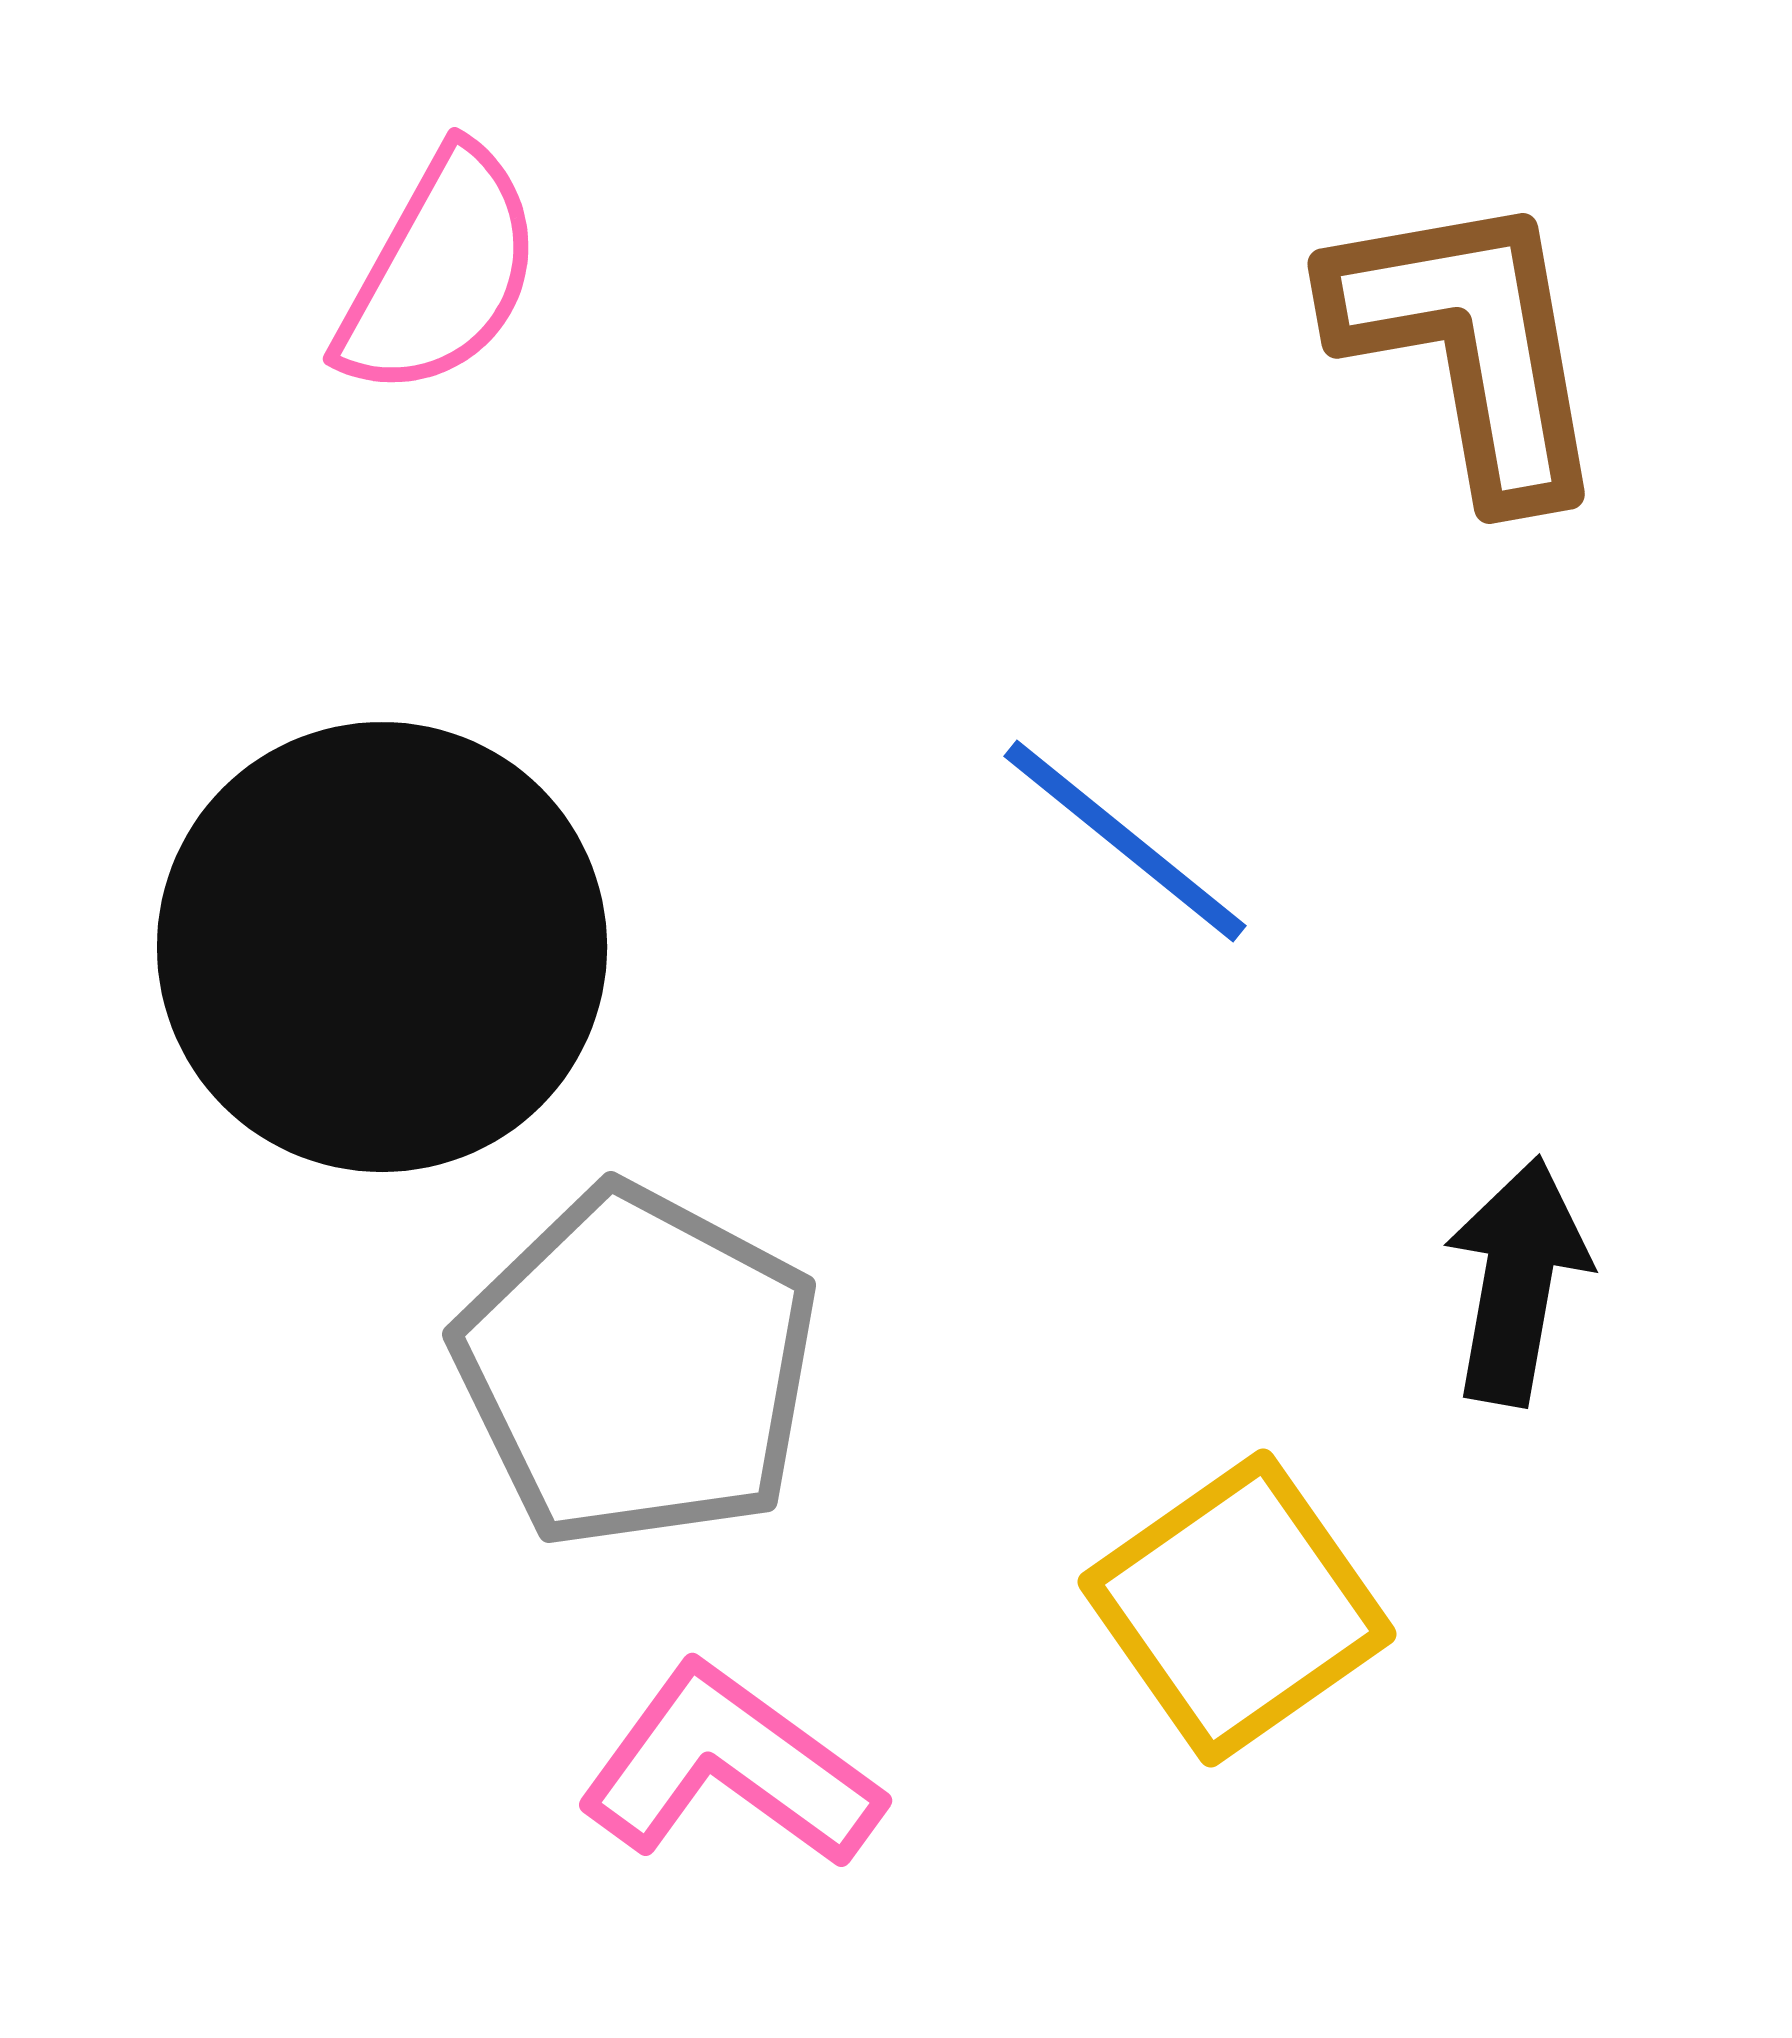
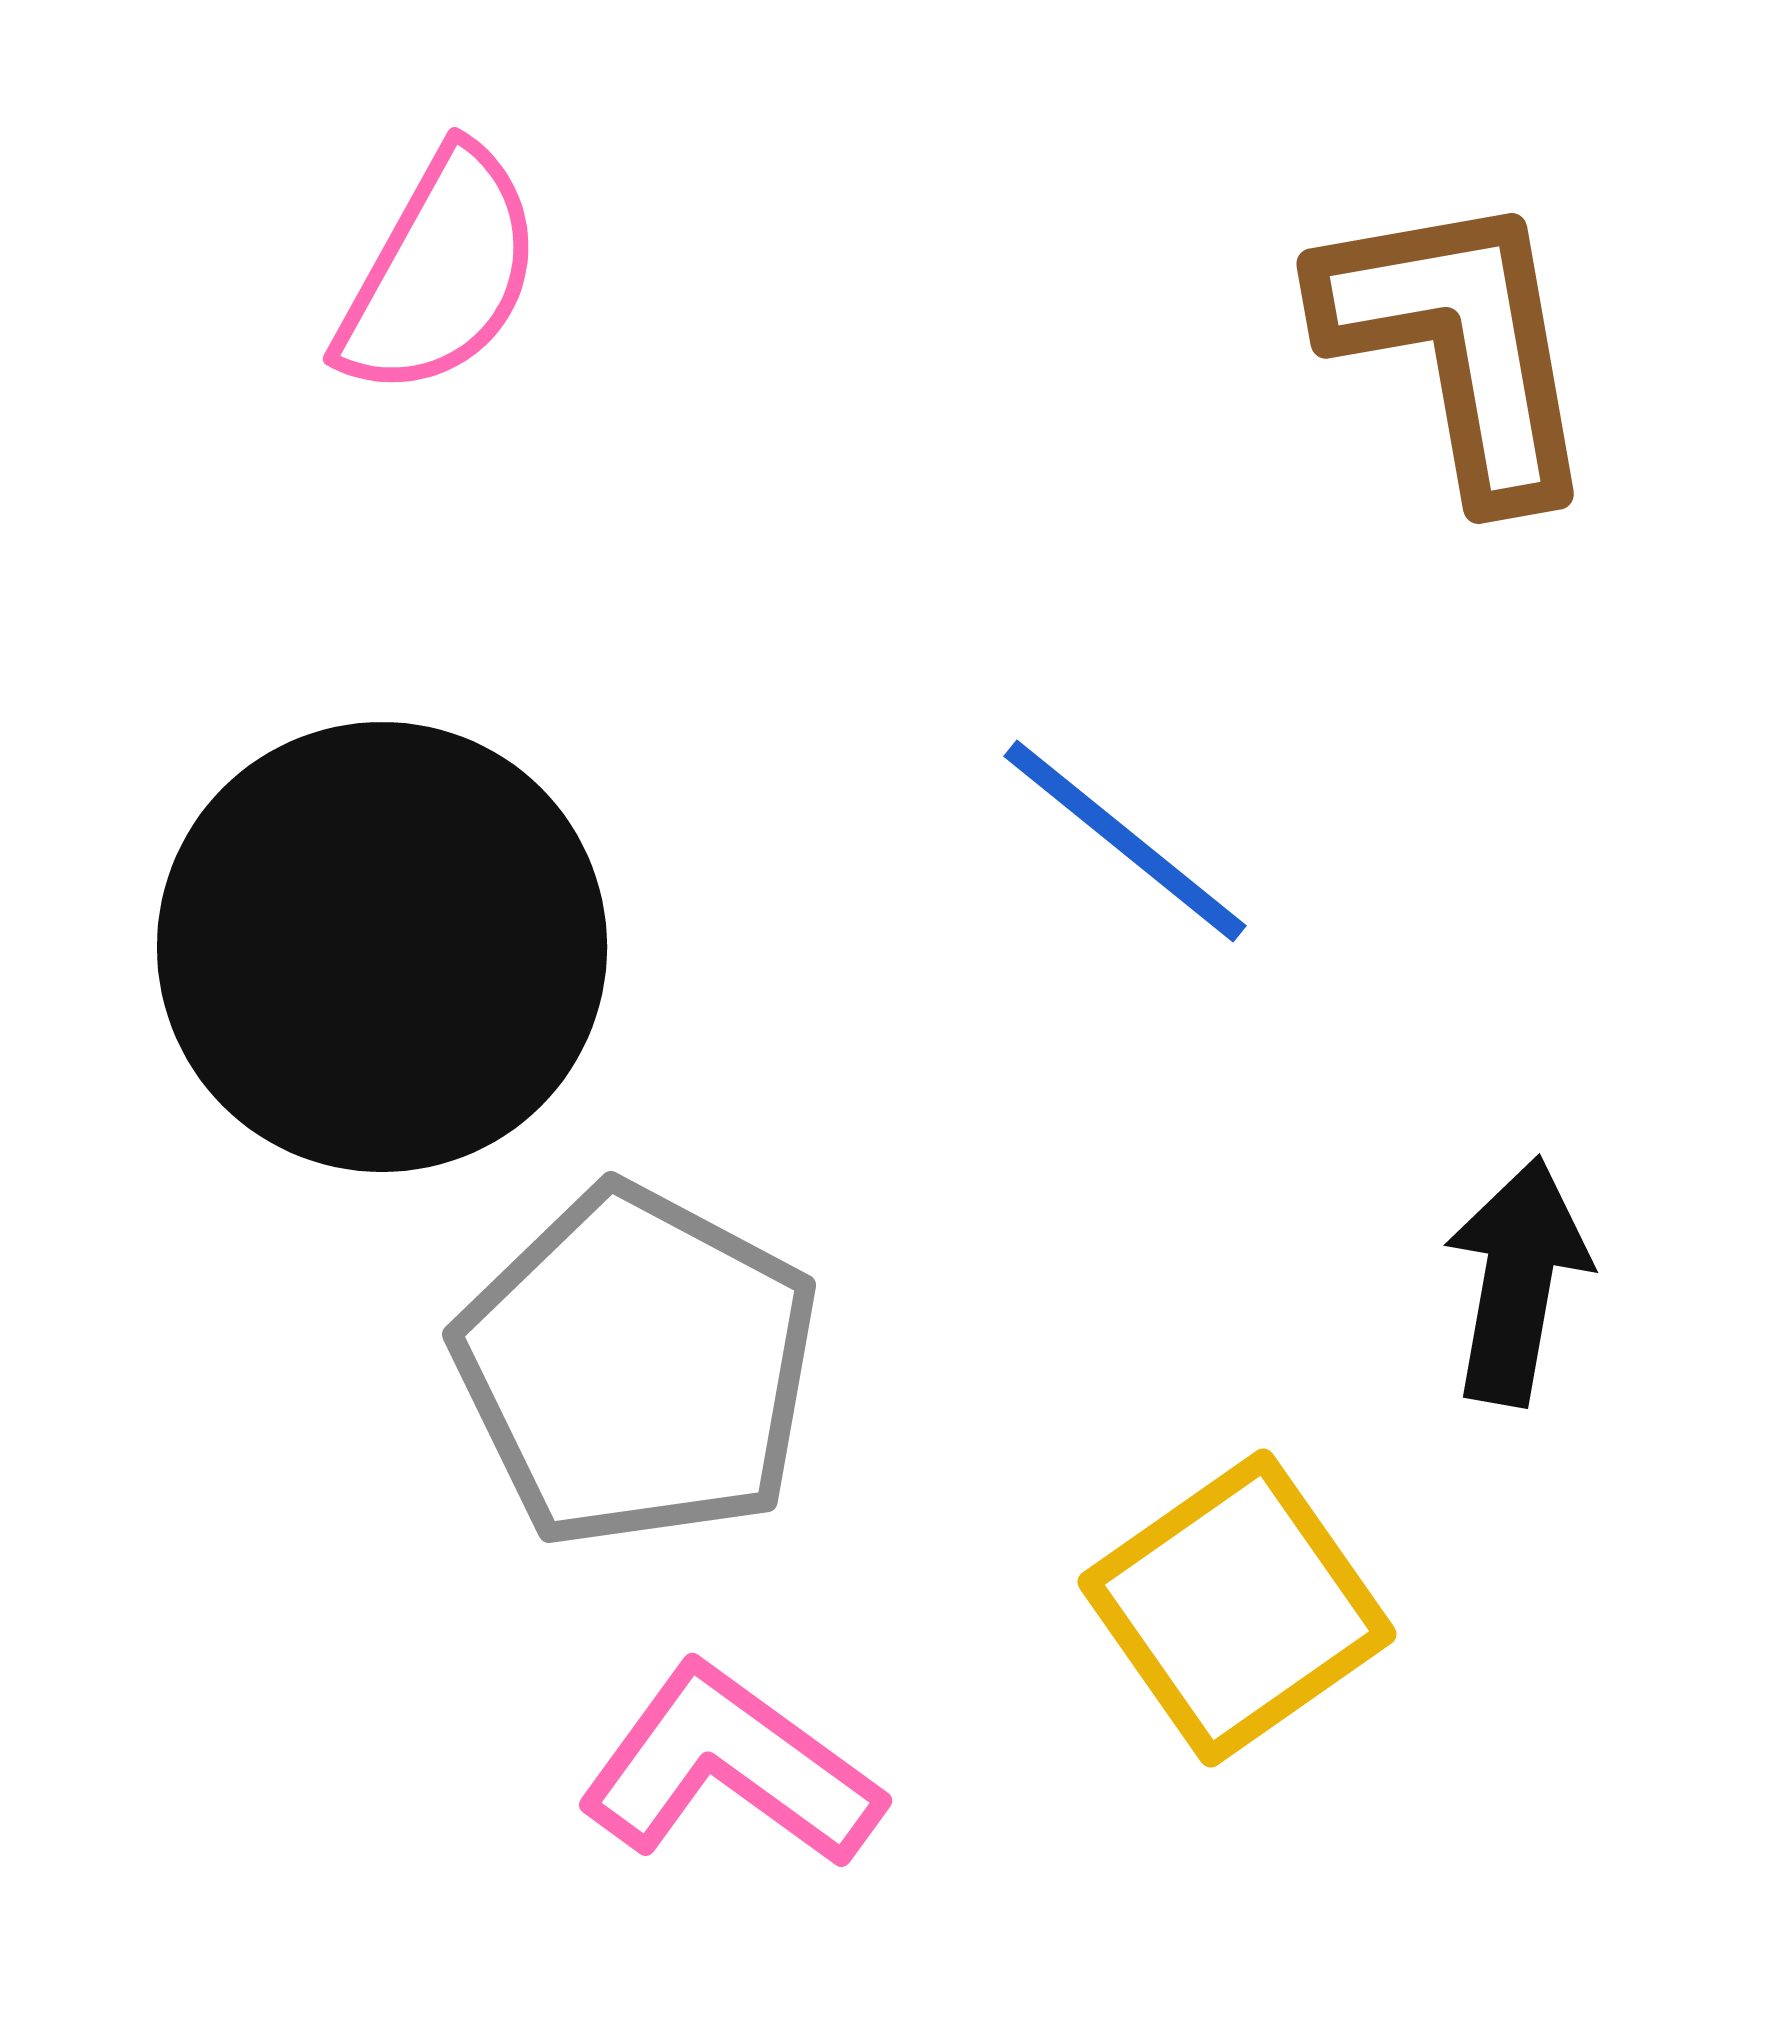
brown L-shape: moved 11 px left
